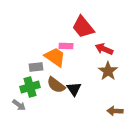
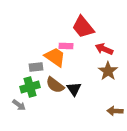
brown semicircle: moved 1 px left
